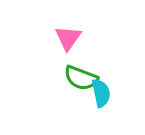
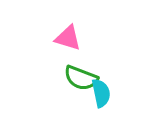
pink triangle: rotated 48 degrees counterclockwise
